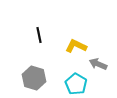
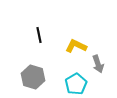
gray arrow: rotated 132 degrees counterclockwise
gray hexagon: moved 1 px left, 1 px up
cyan pentagon: rotated 10 degrees clockwise
